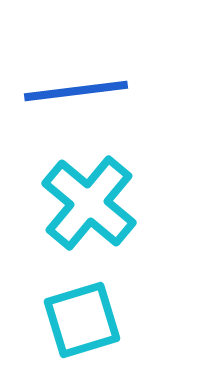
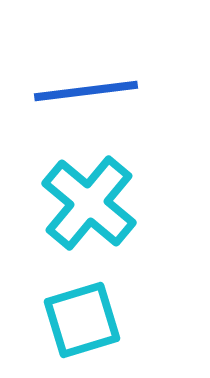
blue line: moved 10 px right
